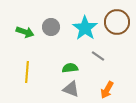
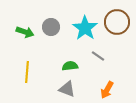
green semicircle: moved 2 px up
gray triangle: moved 4 px left
